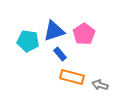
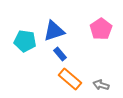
pink pentagon: moved 17 px right, 5 px up
cyan pentagon: moved 3 px left
orange rectangle: moved 2 px left, 2 px down; rotated 25 degrees clockwise
gray arrow: moved 1 px right
